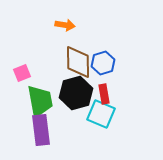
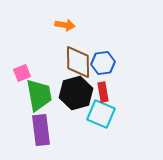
blue hexagon: rotated 10 degrees clockwise
red rectangle: moved 1 px left, 2 px up
green trapezoid: moved 1 px left, 6 px up
